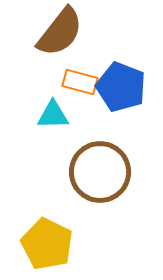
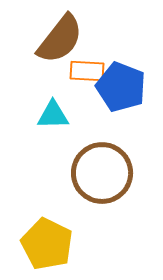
brown semicircle: moved 7 px down
orange rectangle: moved 7 px right, 11 px up; rotated 12 degrees counterclockwise
brown circle: moved 2 px right, 1 px down
